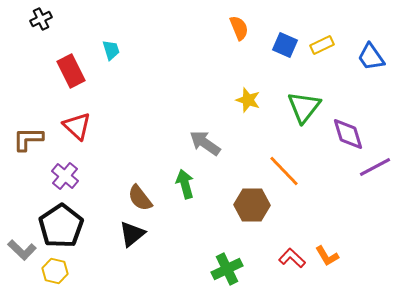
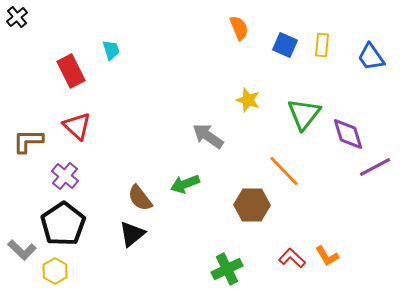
black cross: moved 24 px left, 2 px up; rotated 15 degrees counterclockwise
yellow rectangle: rotated 60 degrees counterclockwise
green triangle: moved 7 px down
brown L-shape: moved 2 px down
gray arrow: moved 3 px right, 7 px up
green arrow: rotated 96 degrees counterclockwise
black pentagon: moved 2 px right, 2 px up
yellow hexagon: rotated 15 degrees clockwise
